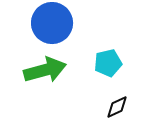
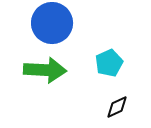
cyan pentagon: moved 1 px right; rotated 12 degrees counterclockwise
green arrow: rotated 18 degrees clockwise
